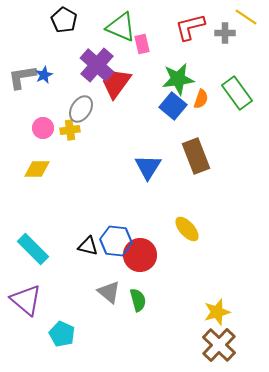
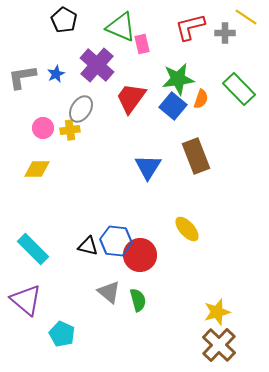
blue star: moved 12 px right, 1 px up
red trapezoid: moved 15 px right, 15 px down
green rectangle: moved 2 px right, 4 px up; rotated 8 degrees counterclockwise
